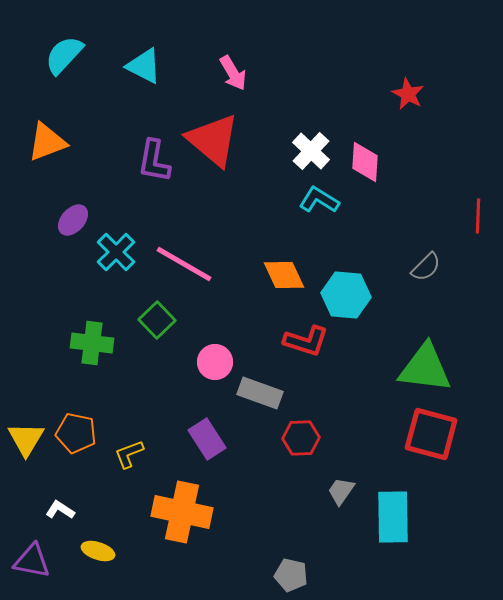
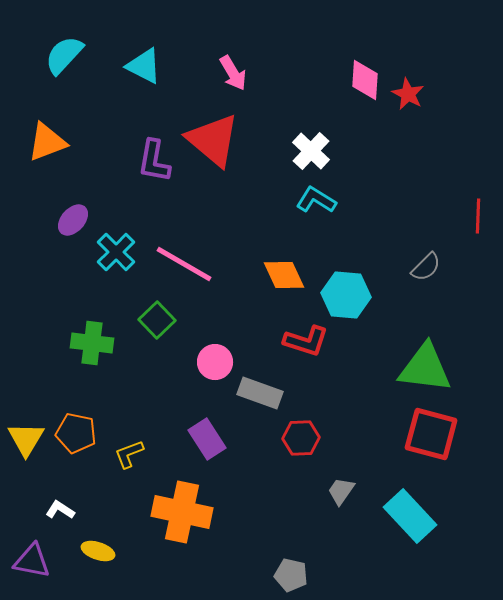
pink diamond: moved 82 px up
cyan L-shape: moved 3 px left
cyan rectangle: moved 17 px right, 1 px up; rotated 42 degrees counterclockwise
